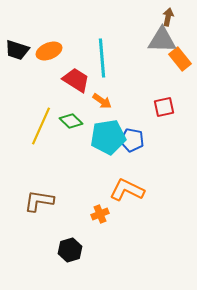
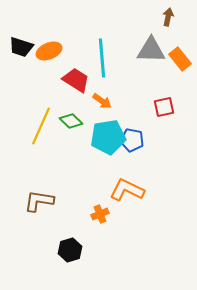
gray triangle: moved 11 px left, 10 px down
black trapezoid: moved 4 px right, 3 px up
